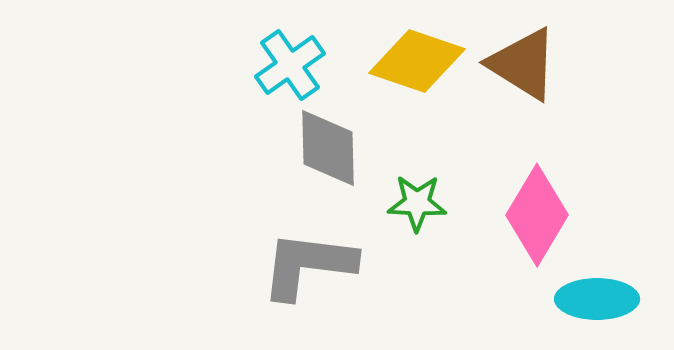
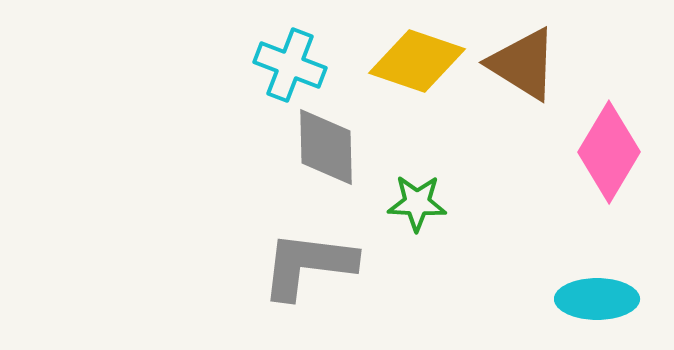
cyan cross: rotated 34 degrees counterclockwise
gray diamond: moved 2 px left, 1 px up
pink diamond: moved 72 px right, 63 px up
